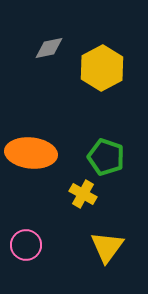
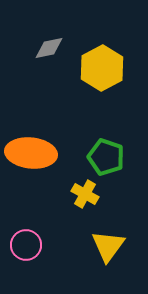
yellow cross: moved 2 px right
yellow triangle: moved 1 px right, 1 px up
